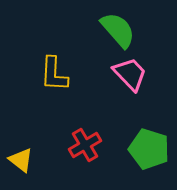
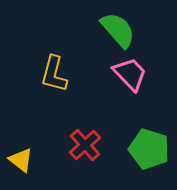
yellow L-shape: rotated 12 degrees clockwise
red cross: rotated 12 degrees counterclockwise
